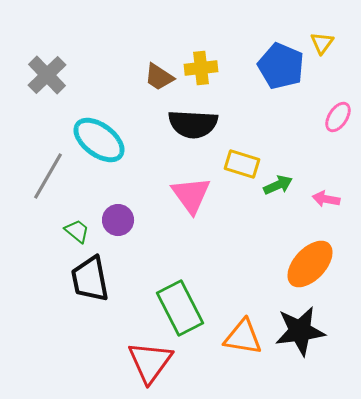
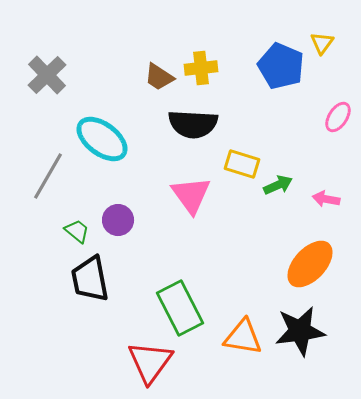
cyan ellipse: moved 3 px right, 1 px up
